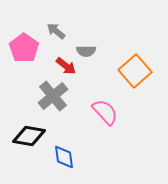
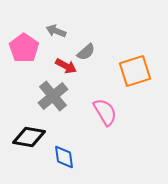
gray arrow: rotated 18 degrees counterclockwise
gray semicircle: moved 1 px down; rotated 42 degrees counterclockwise
red arrow: rotated 10 degrees counterclockwise
orange square: rotated 24 degrees clockwise
pink semicircle: rotated 12 degrees clockwise
black diamond: moved 1 px down
